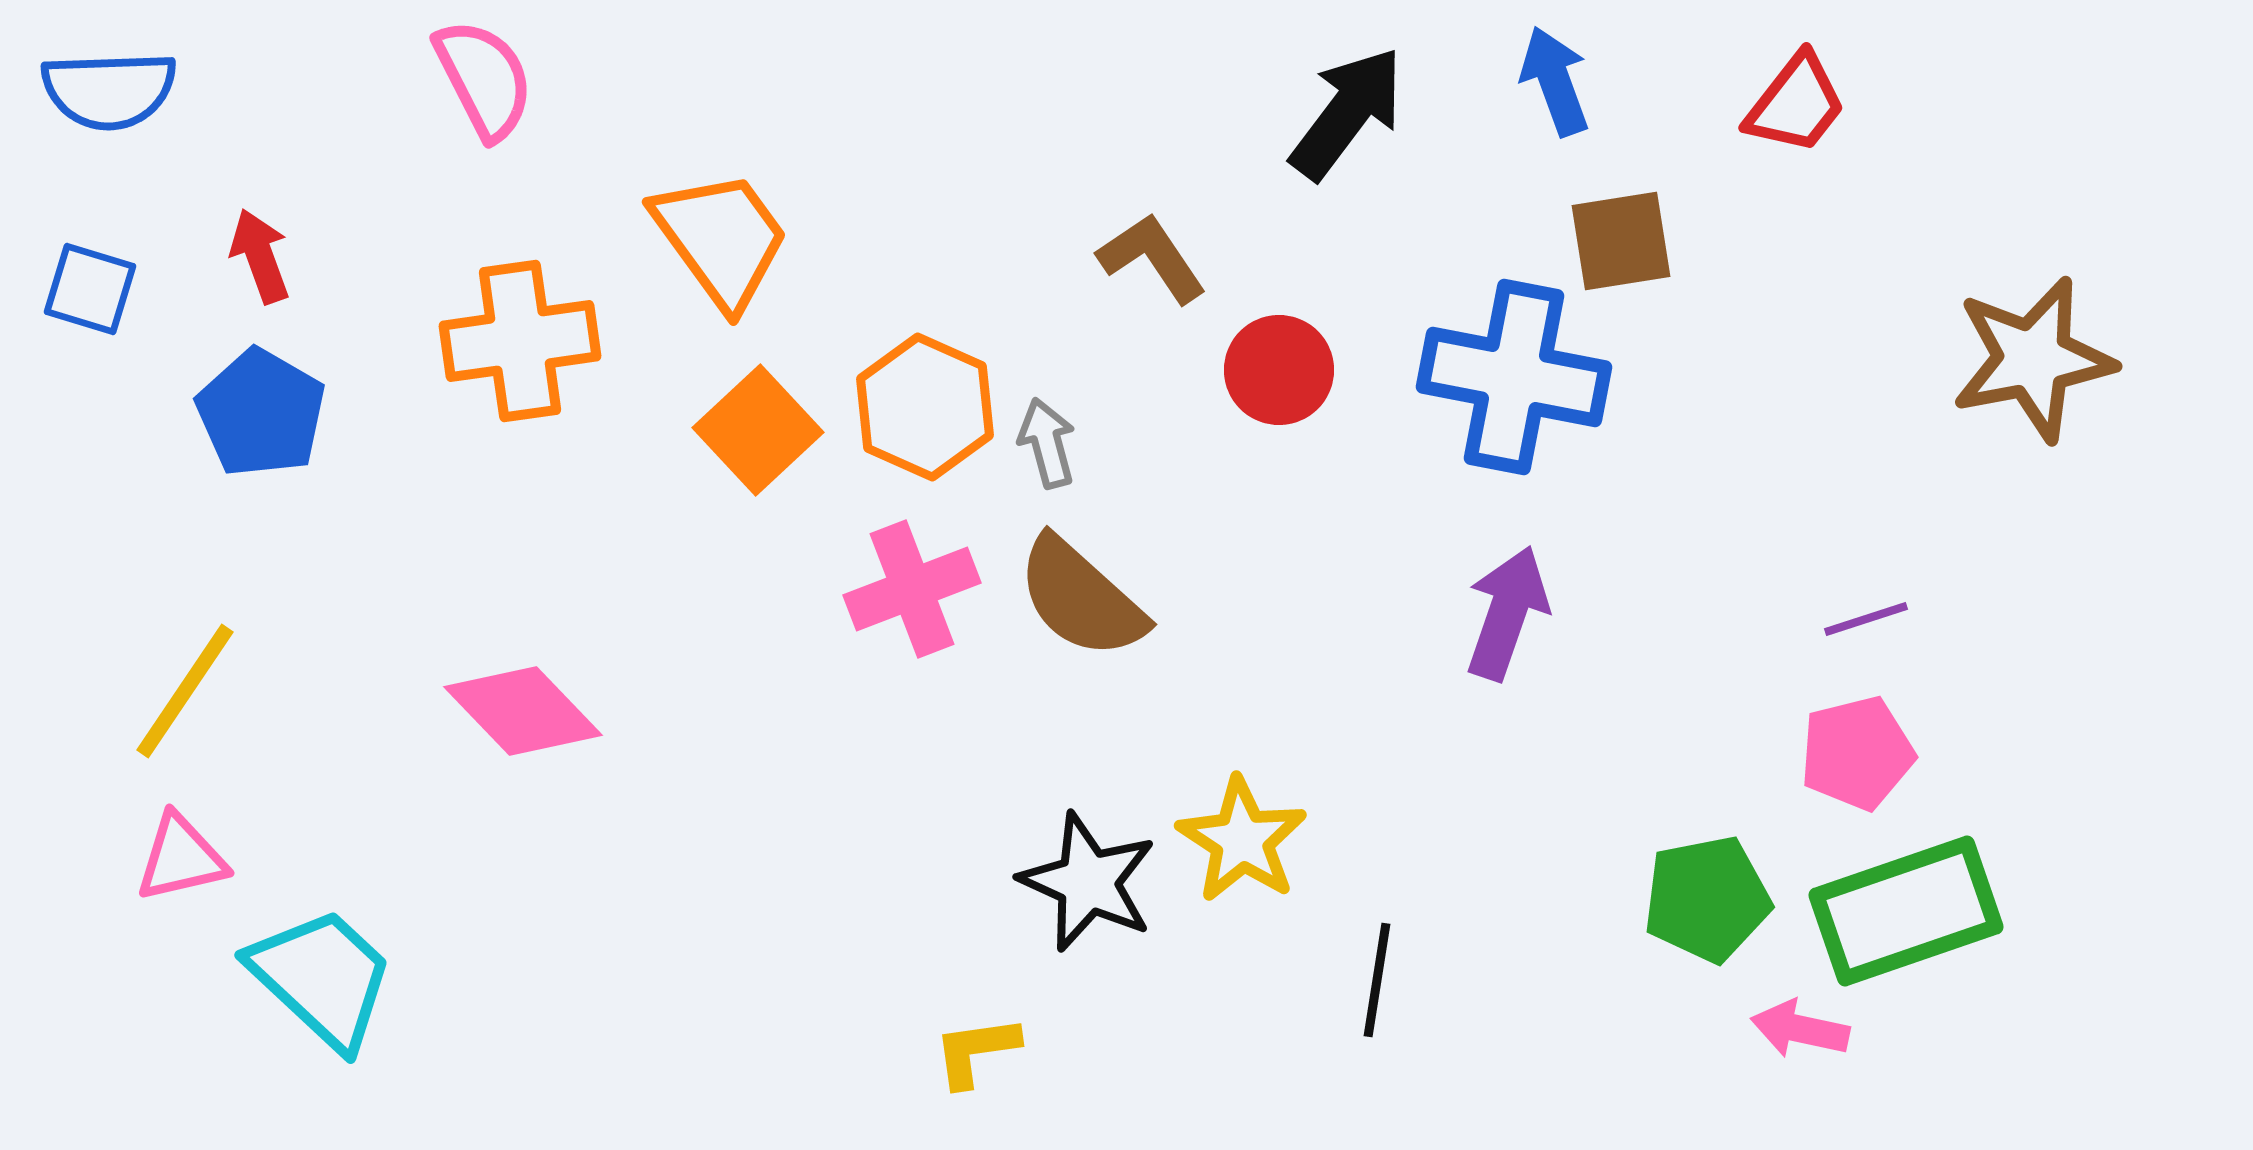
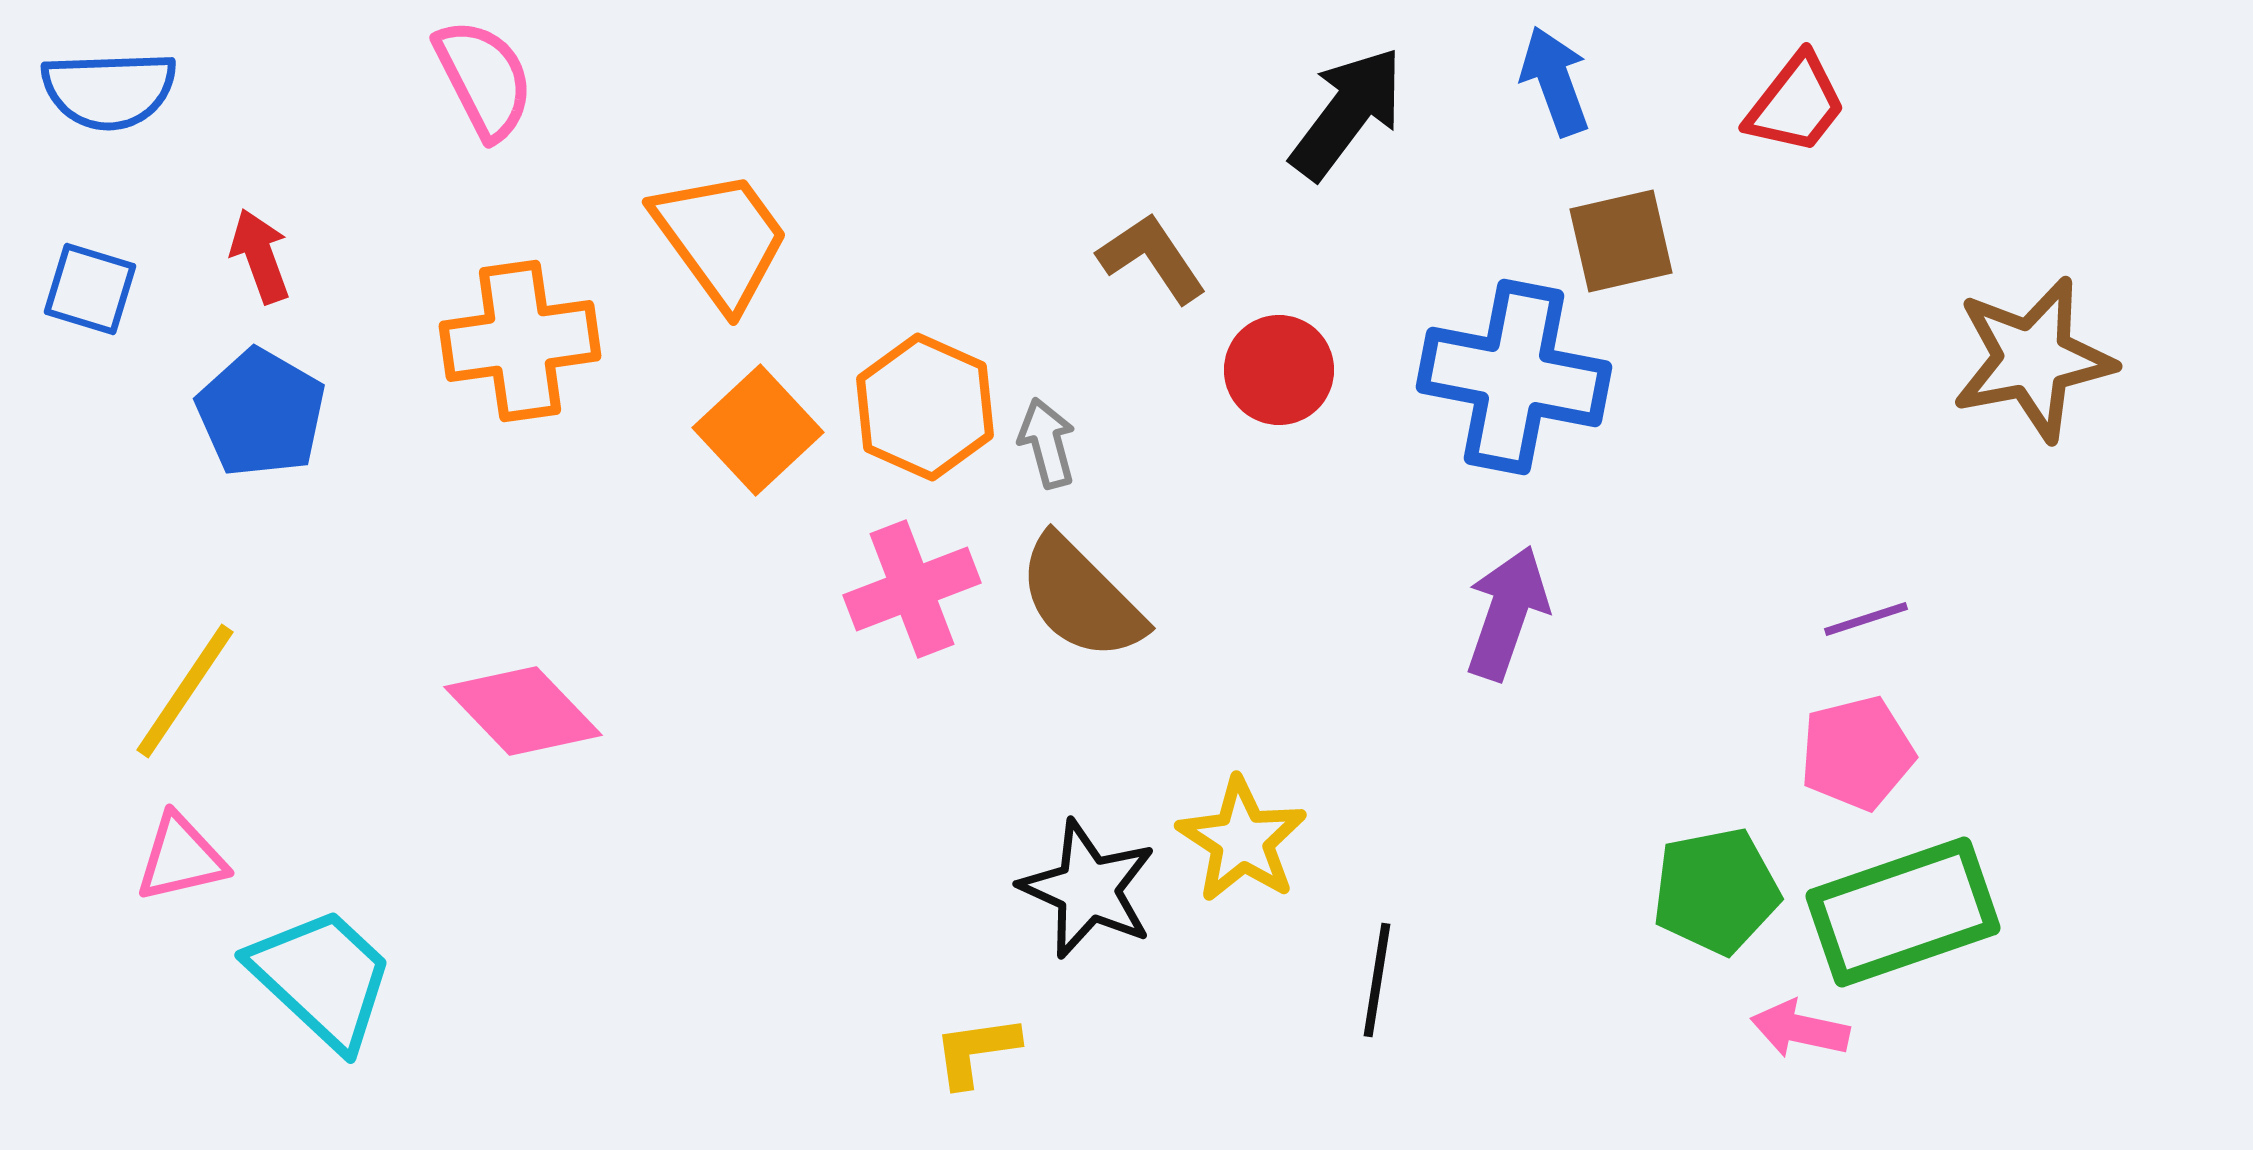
brown square: rotated 4 degrees counterclockwise
brown semicircle: rotated 3 degrees clockwise
black star: moved 7 px down
green pentagon: moved 9 px right, 8 px up
green rectangle: moved 3 px left, 1 px down
